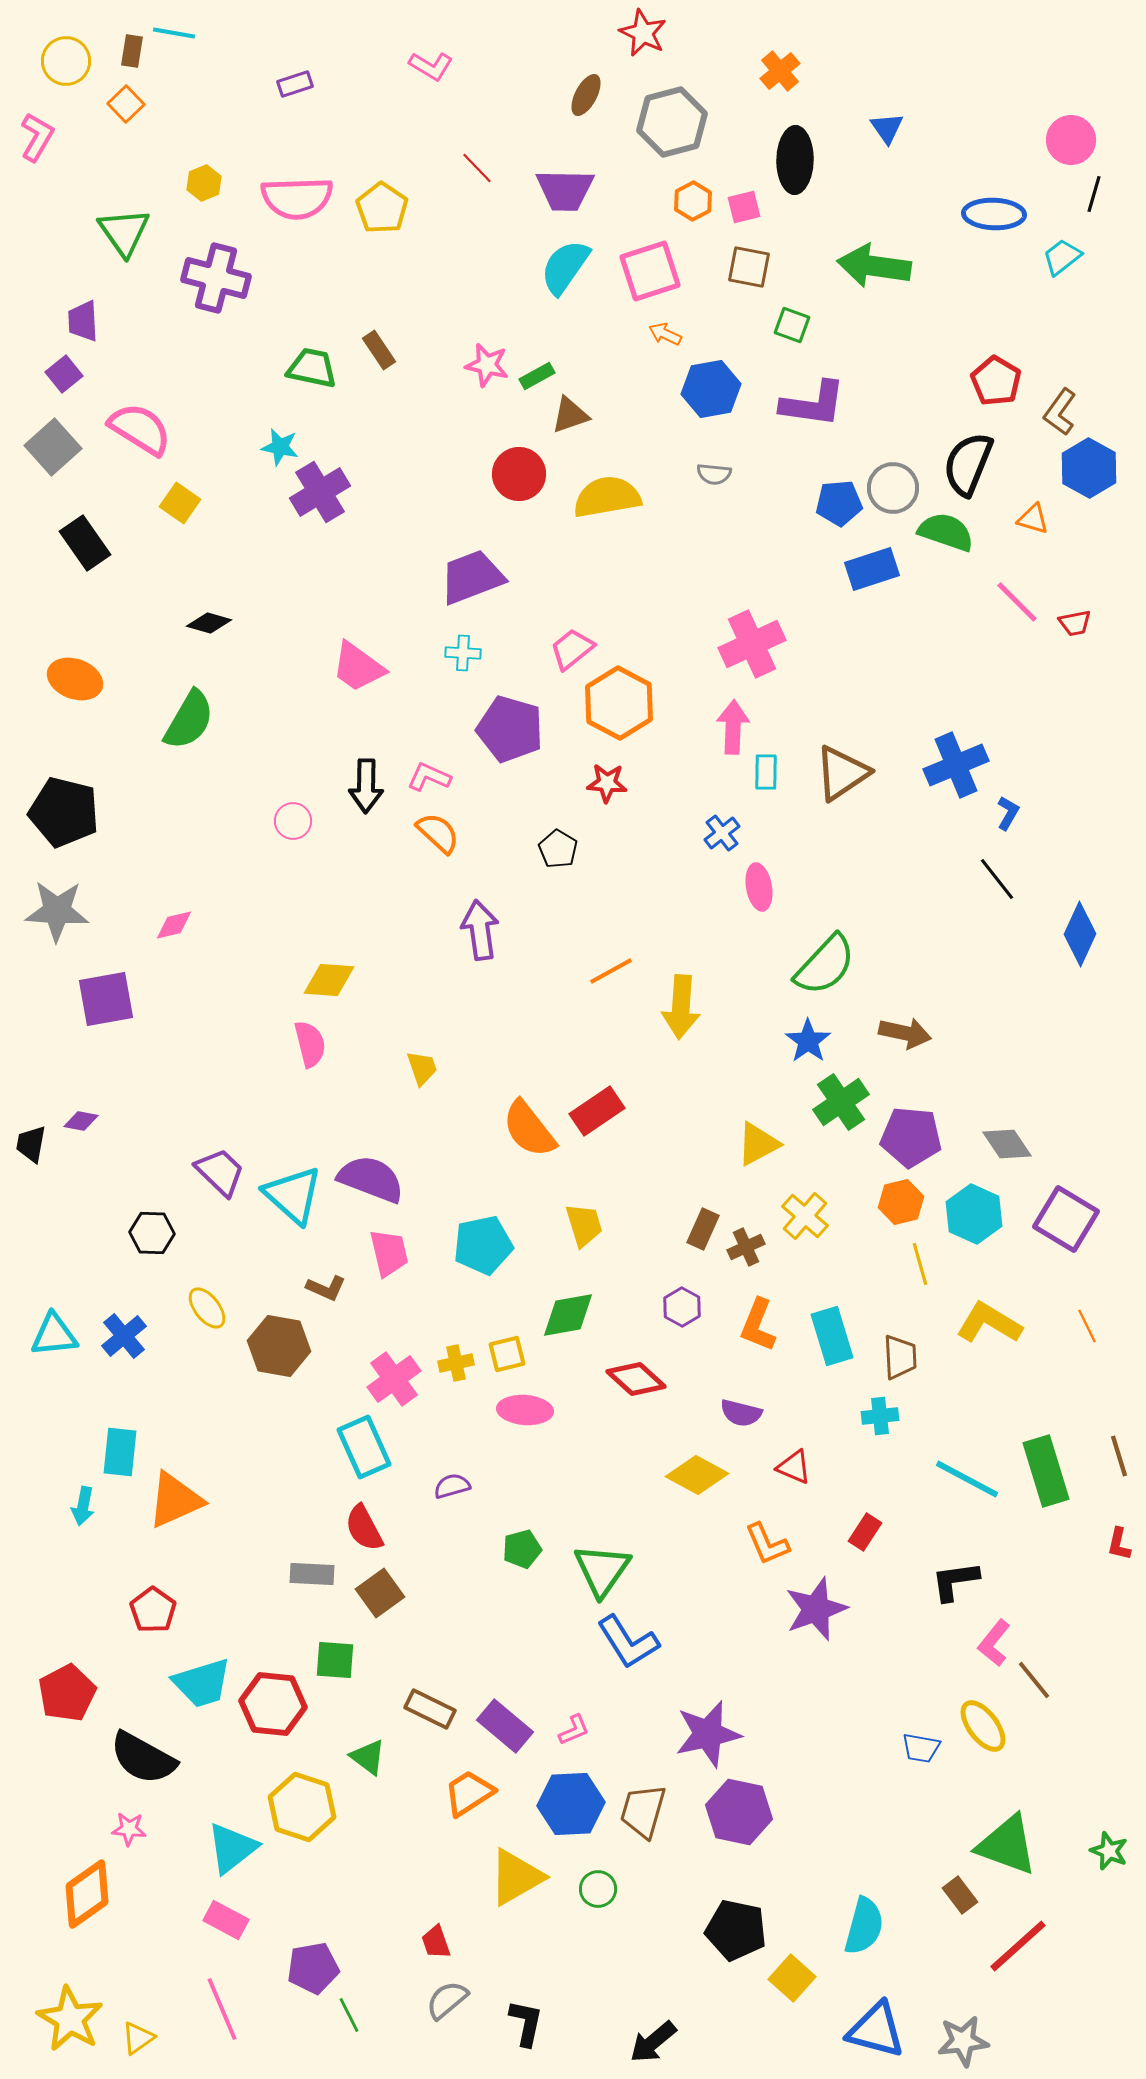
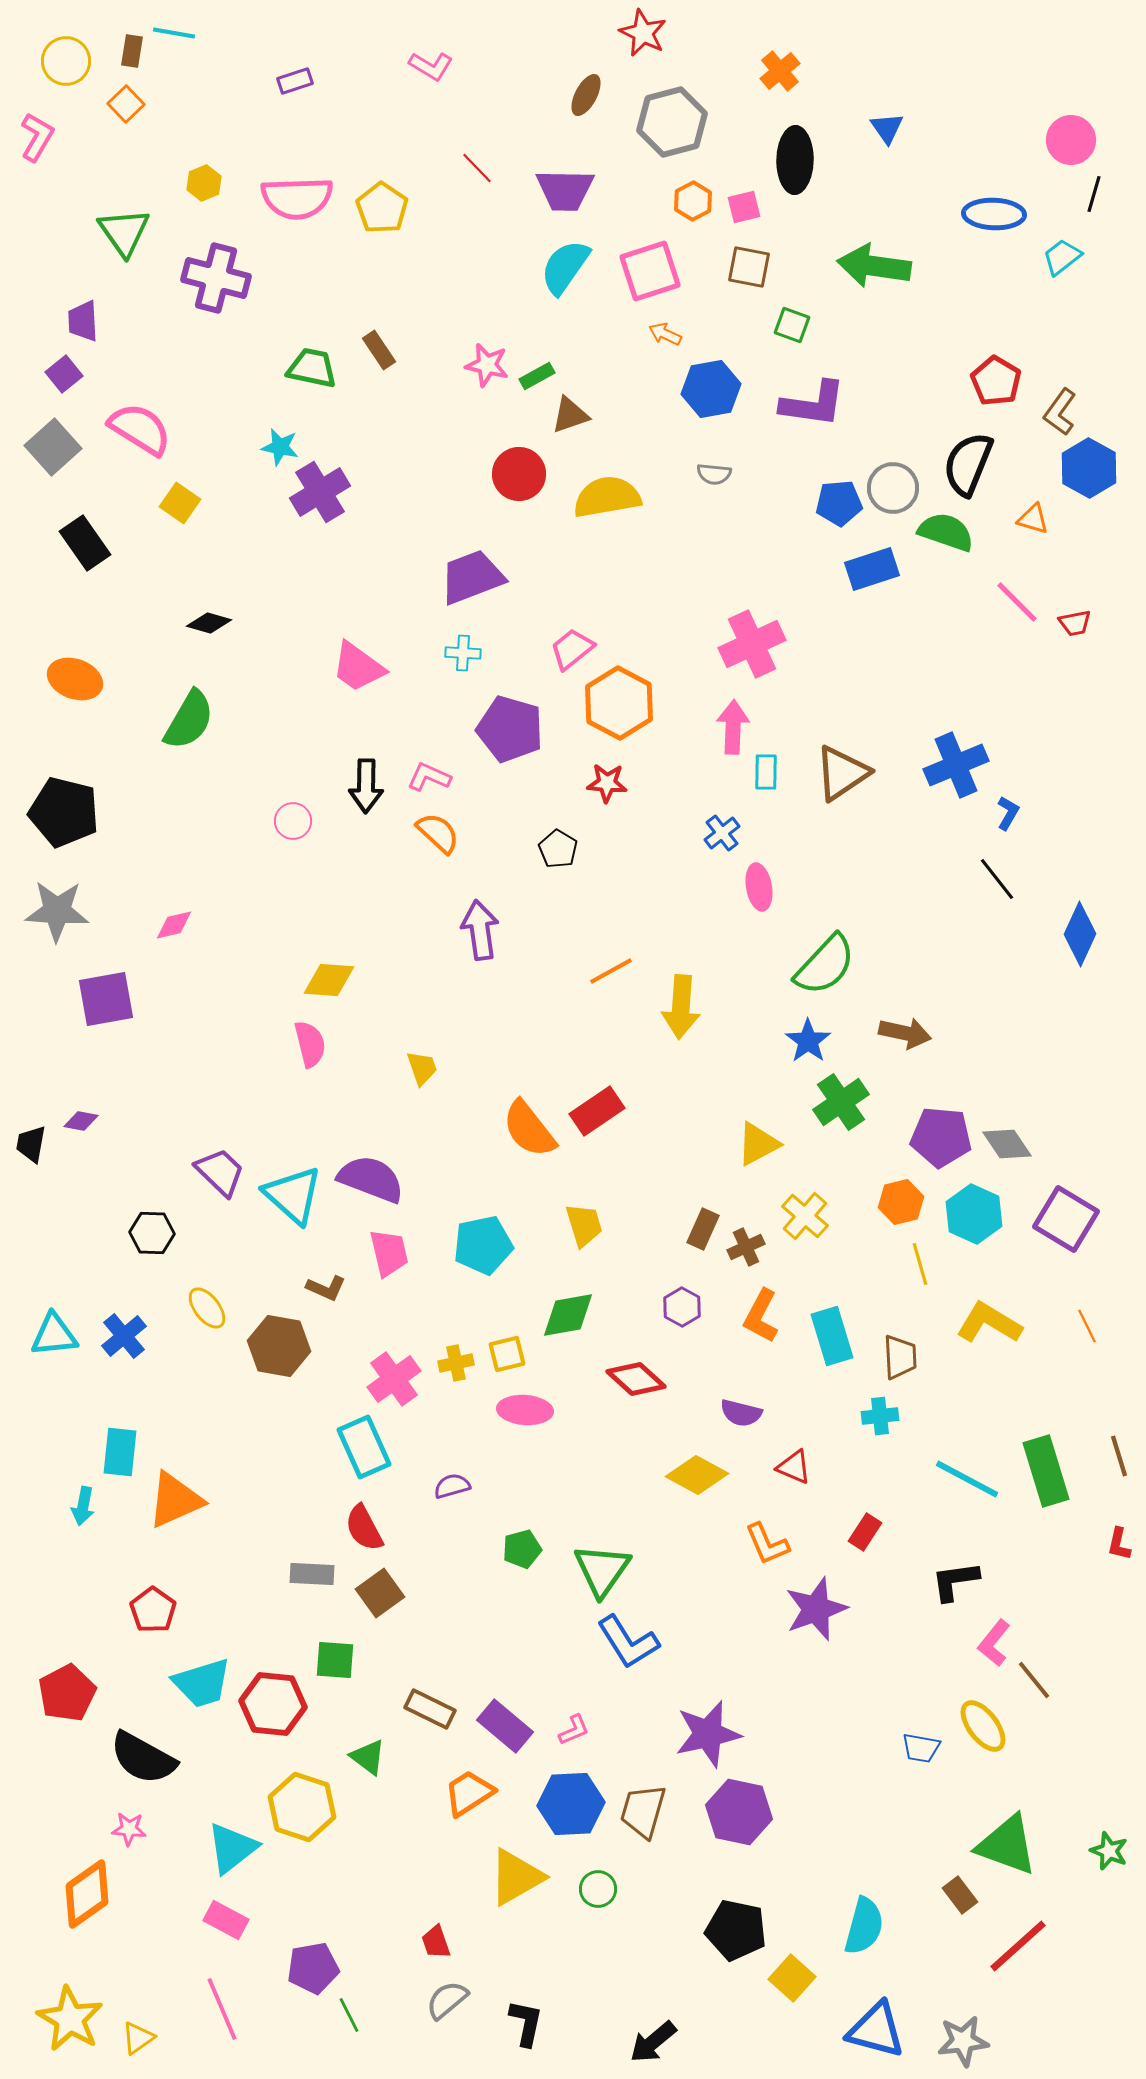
purple rectangle at (295, 84): moved 3 px up
purple pentagon at (911, 1137): moved 30 px right
orange L-shape at (758, 1325): moved 3 px right, 9 px up; rotated 6 degrees clockwise
